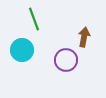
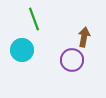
purple circle: moved 6 px right
